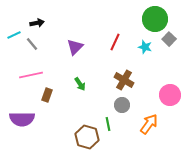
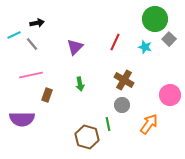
green arrow: rotated 24 degrees clockwise
